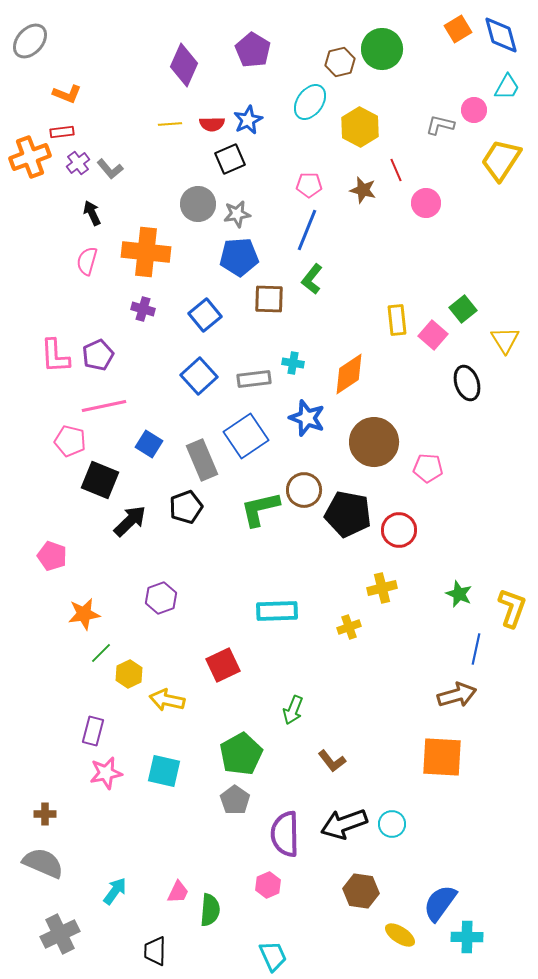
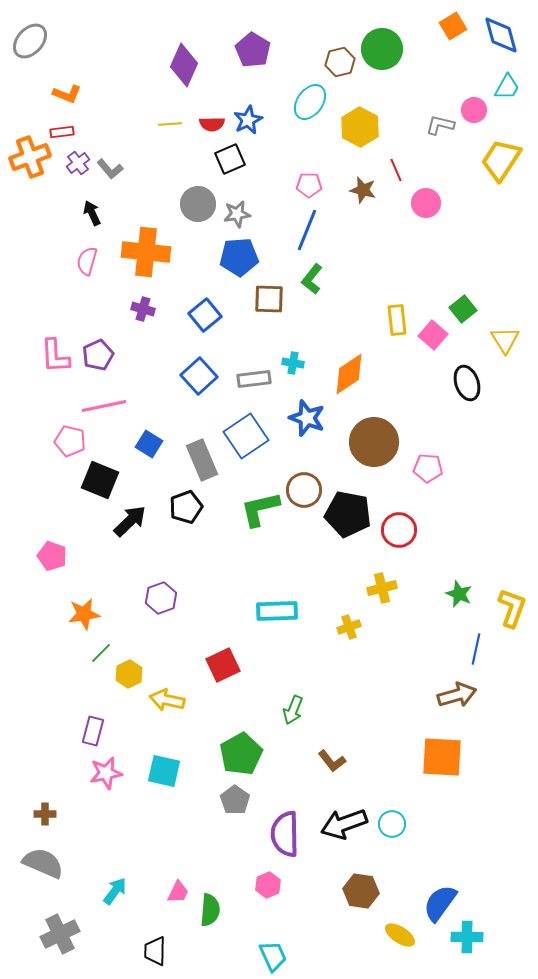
orange square at (458, 29): moved 5 px left, 3 px up
